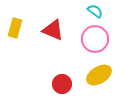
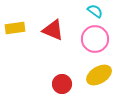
yellow rectangle: rotated 66 degrees clockwise
